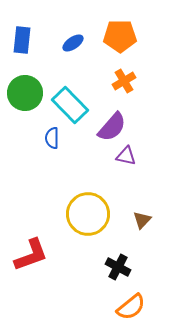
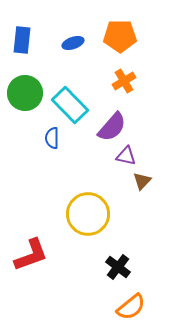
blue ellipse: rotated 15 degrees clockwise
brown triangle: moved 39 px up
black cross: rotated 10 degrees clockwise
